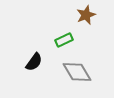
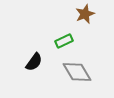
brown star: moved 1 px left, 1 px up
green rectangle: moved 1 px down
